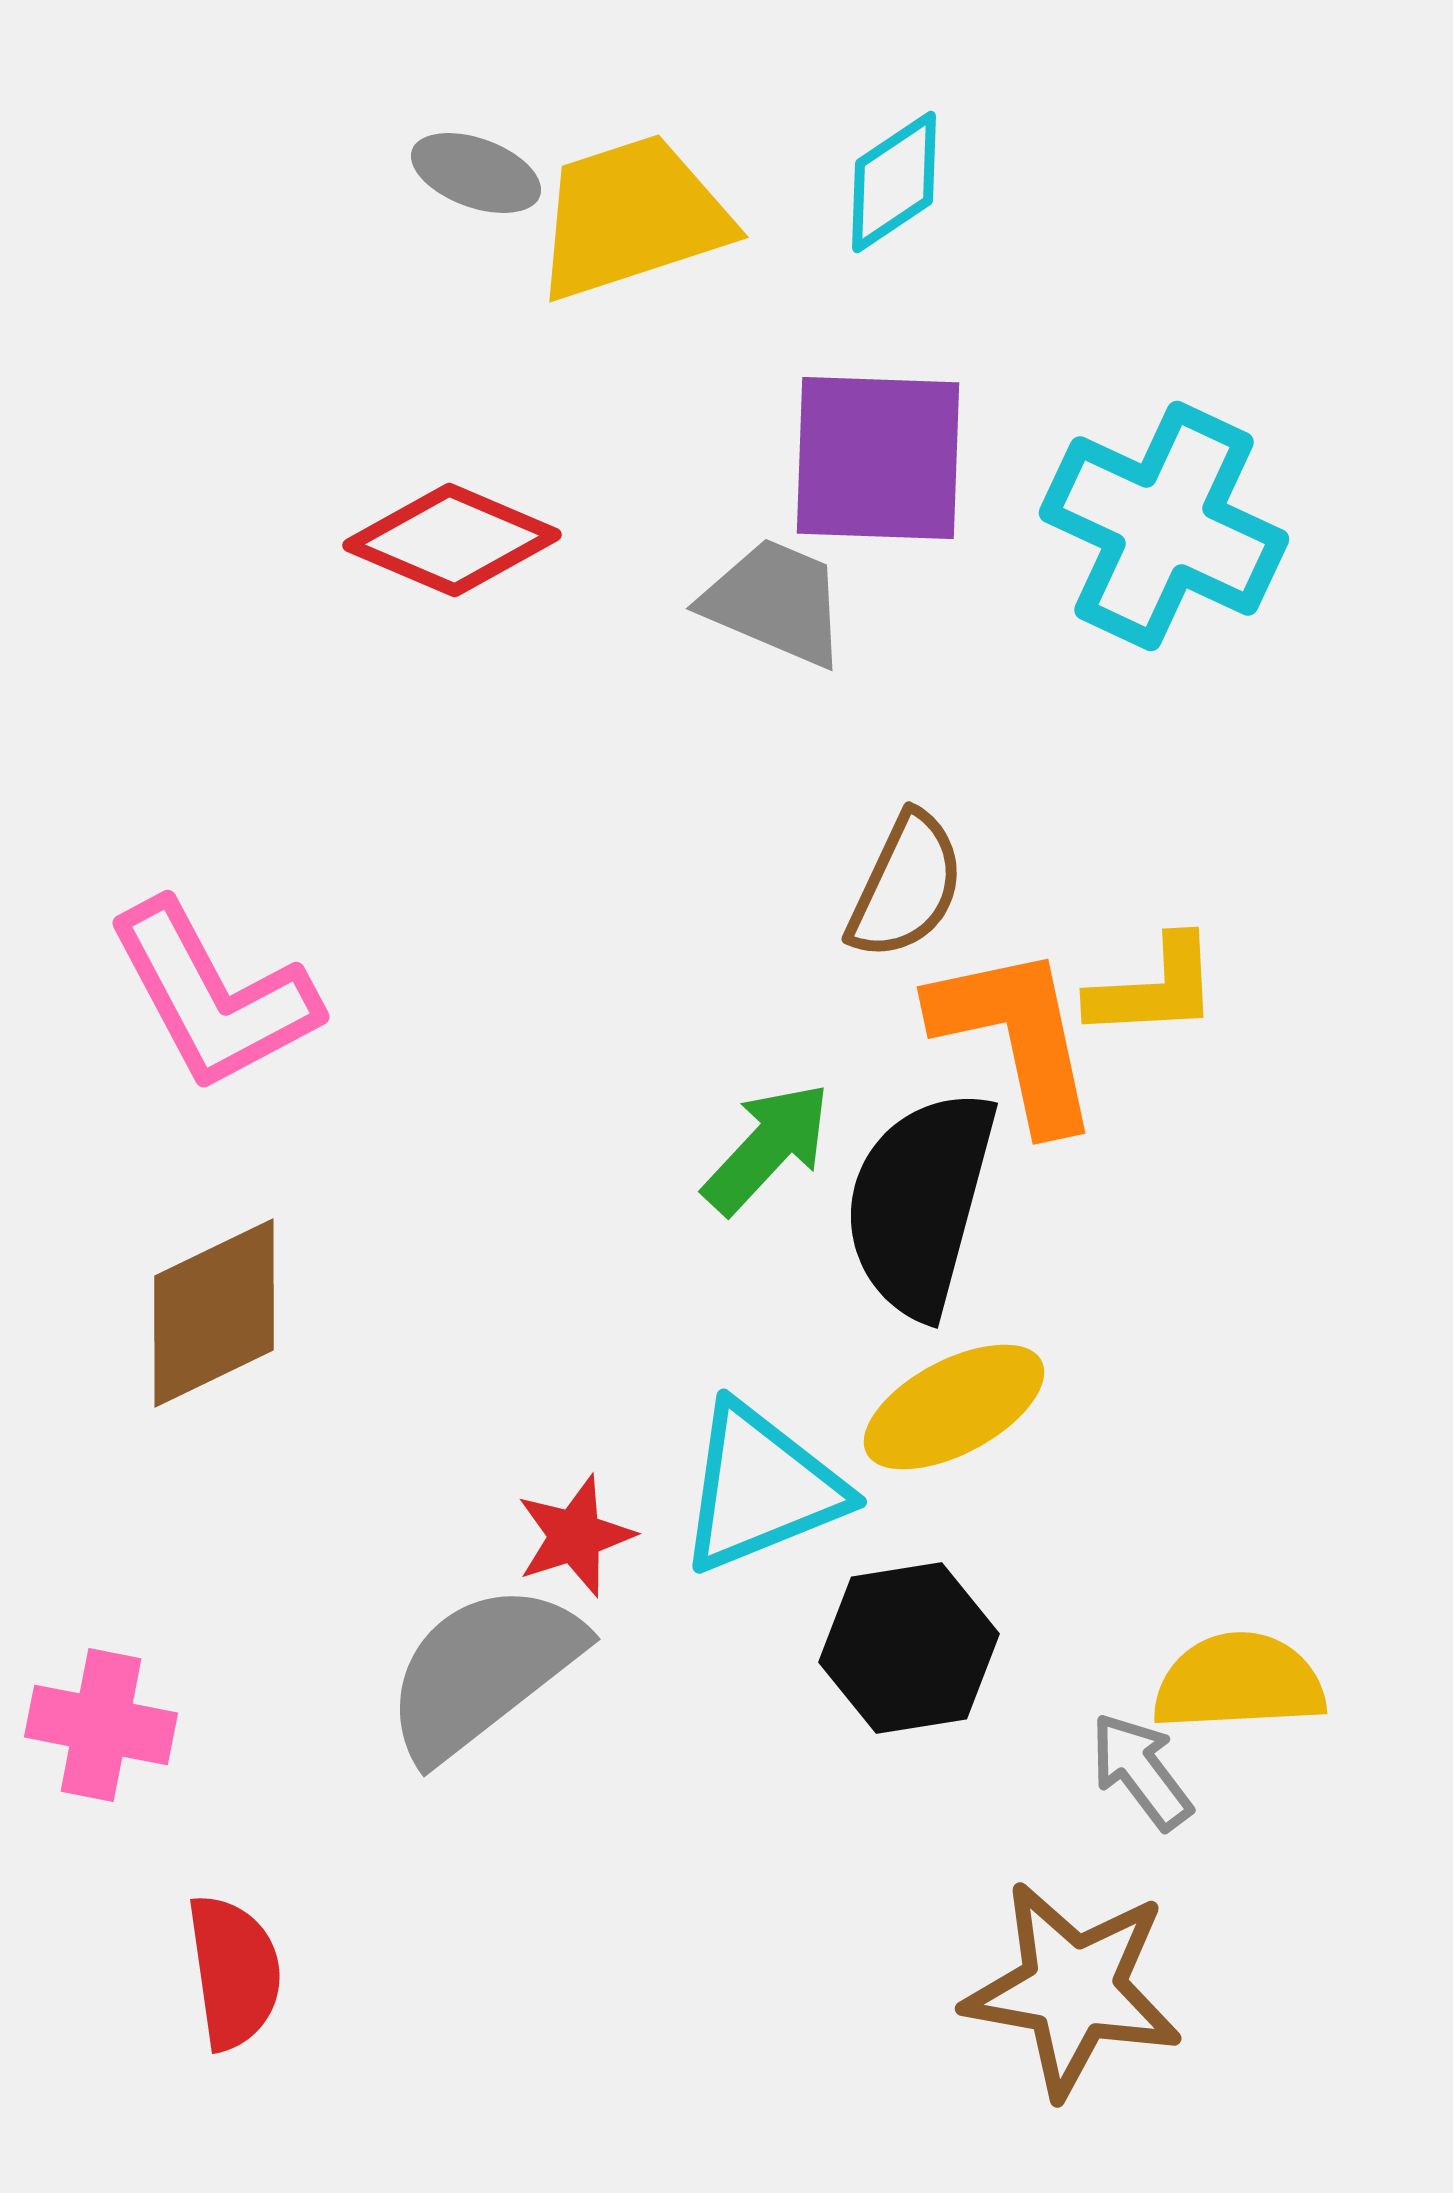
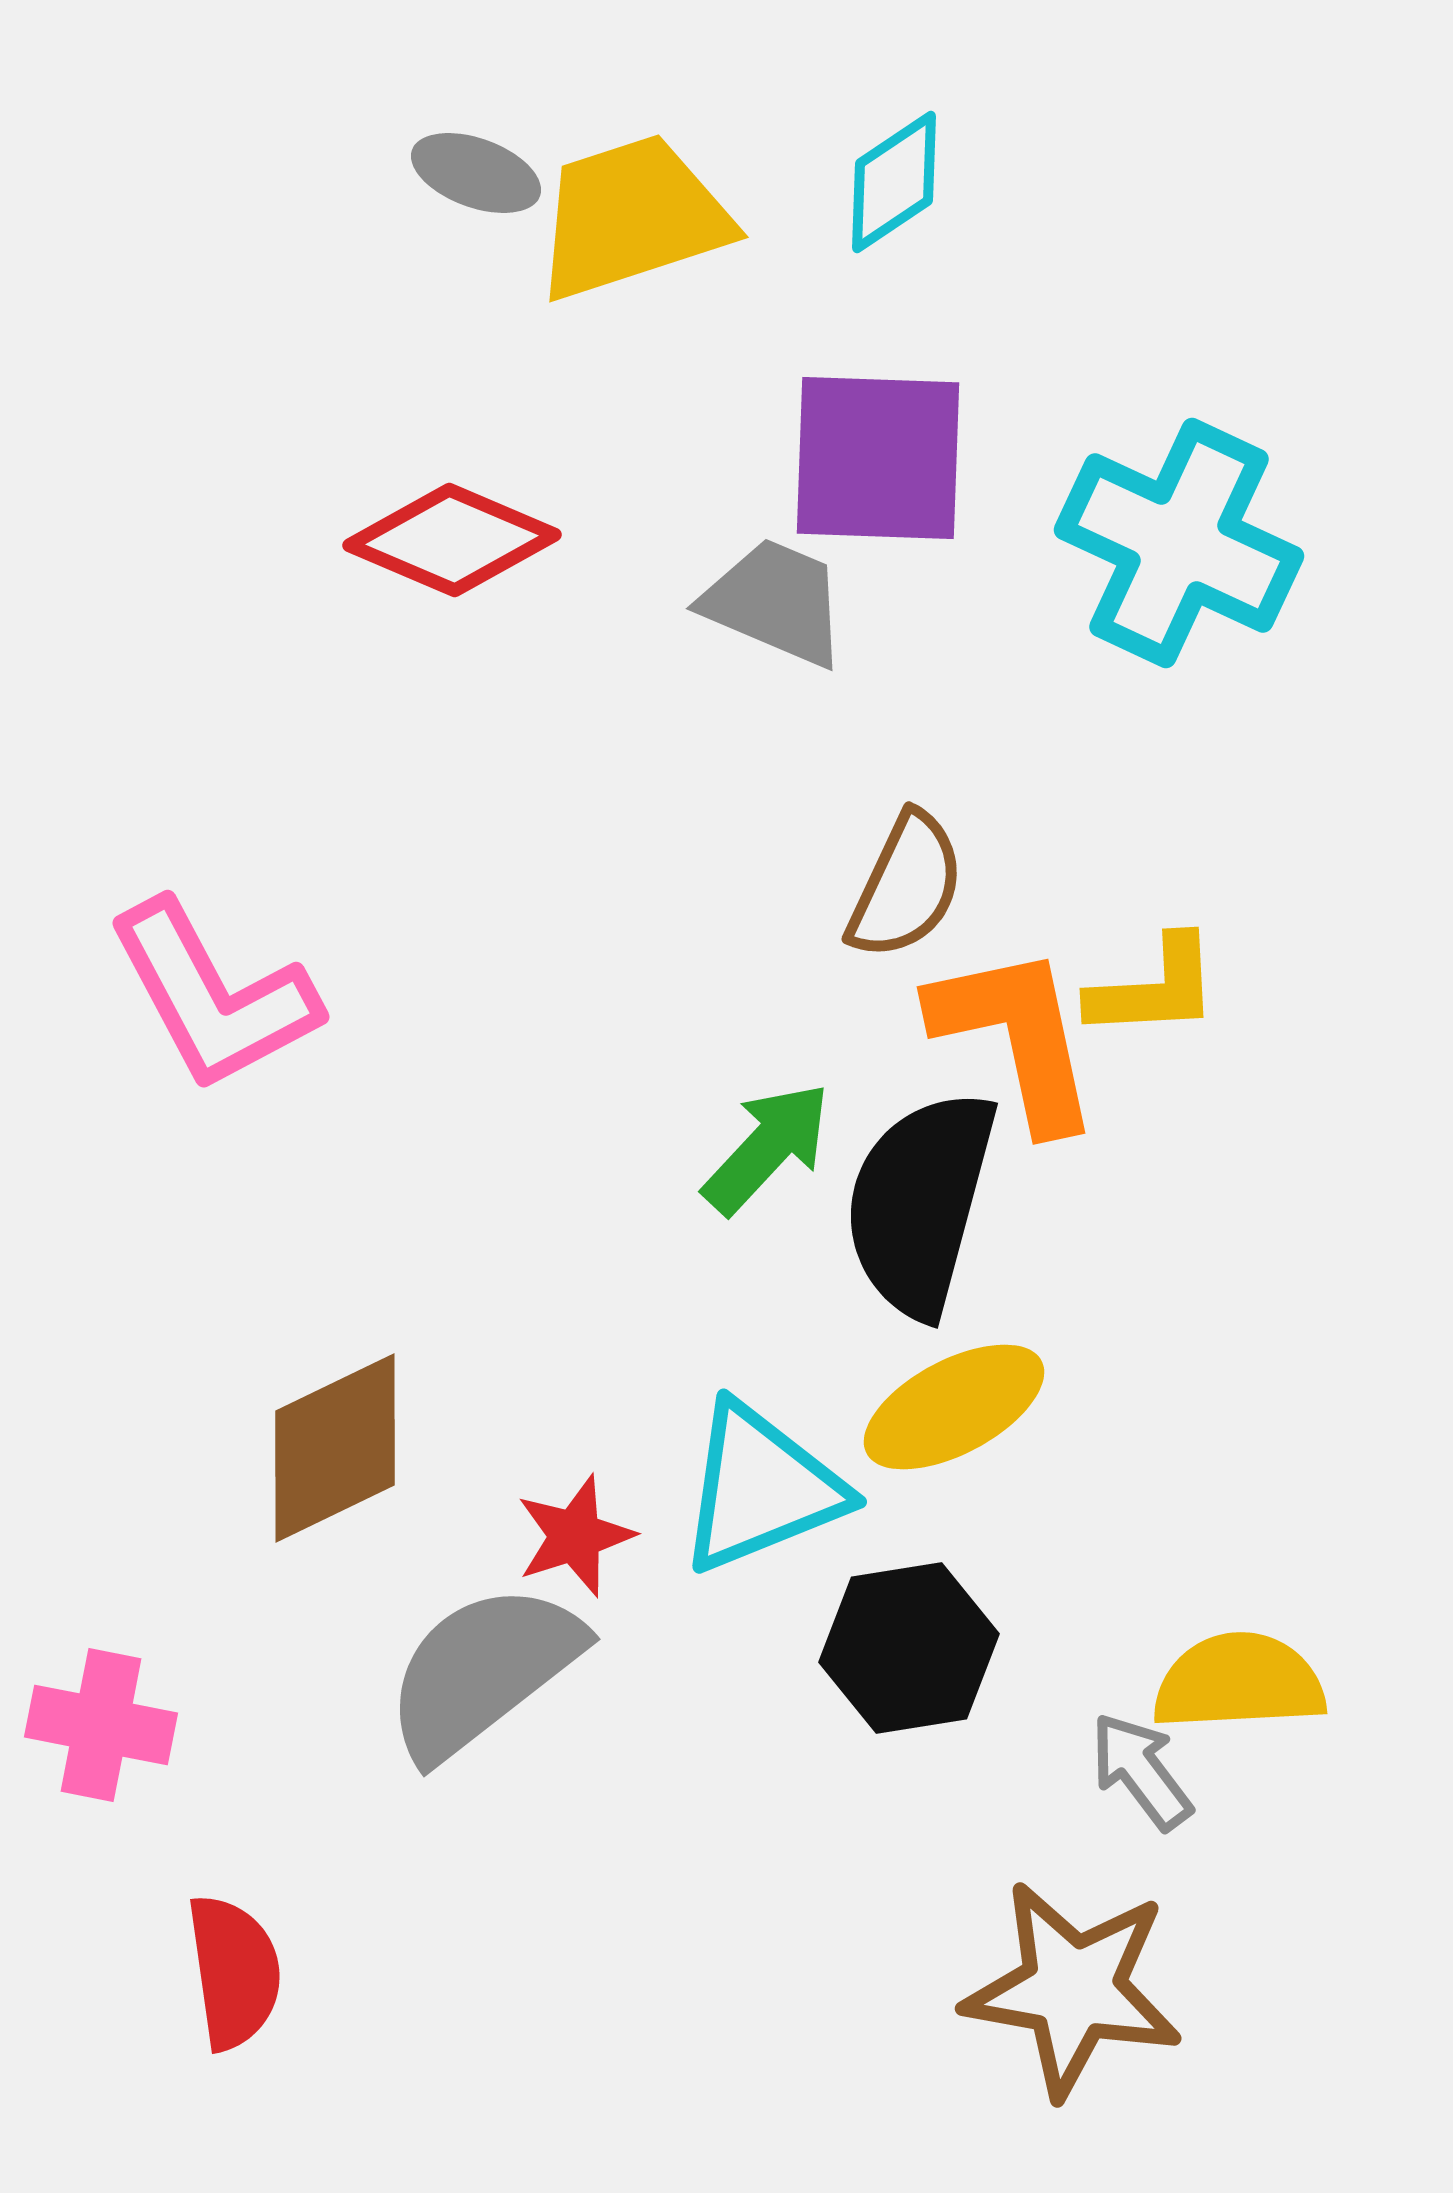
cyan cross: moved 15 px right, 17 px down
brown diamond: moved 121 px right, 135 px down
